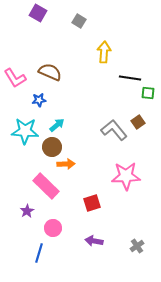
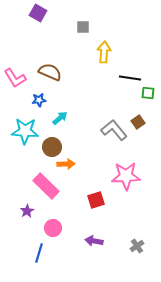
gray square: moved 4 px right, 6 px down; rotated 32 degrees counterclockwise
cyan arrow: moved 3 px right, 7 px up
red square: moved 4 px right, 3 px up
